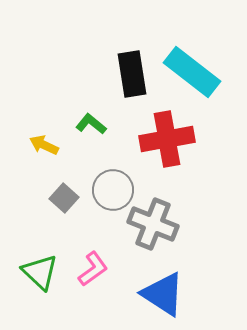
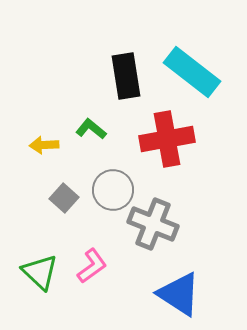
black rectangle: moved 6 px left, 2 px down
green L-shape: moved 5 px down
yellow arrow: rotated 28 degrees counterclockwise
pink L-shape: moved 1 px left, 3 px up
blue triangle: moved 16 px right
